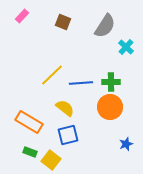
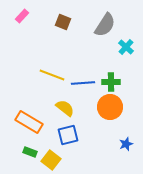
gray semicircle: moved 1 px up
yellow line: rotated 65 degrees clockwise
blue line: moved 2 px right
